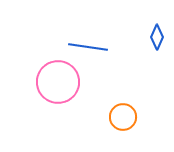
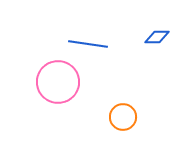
blue diamond: rotated 65 degrees clockwise
blue line: moved 3 px up
